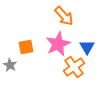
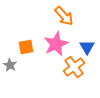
pink star: moved 2 px left
